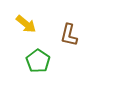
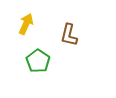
yellow arrow: rotated 105 degrees counterclockwise
